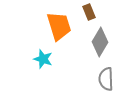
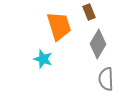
gray diamond: moved 2 px left, 2 px down
